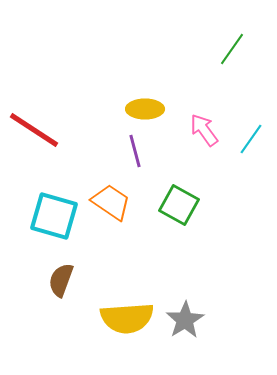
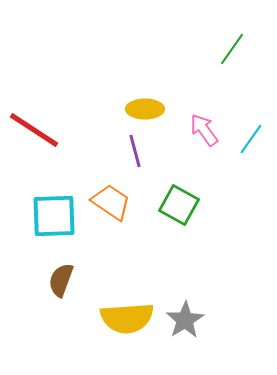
cyan square: rotated 18 degrees counterclockwise
